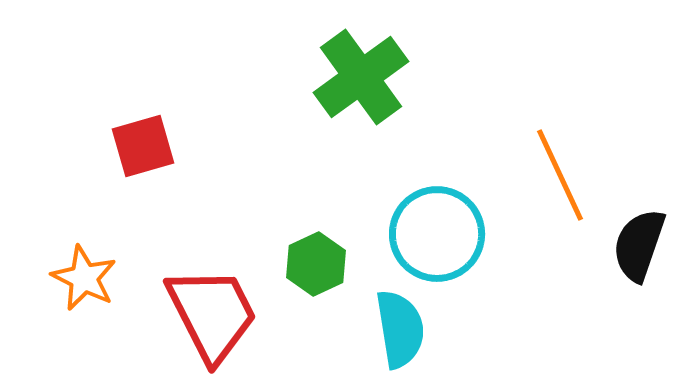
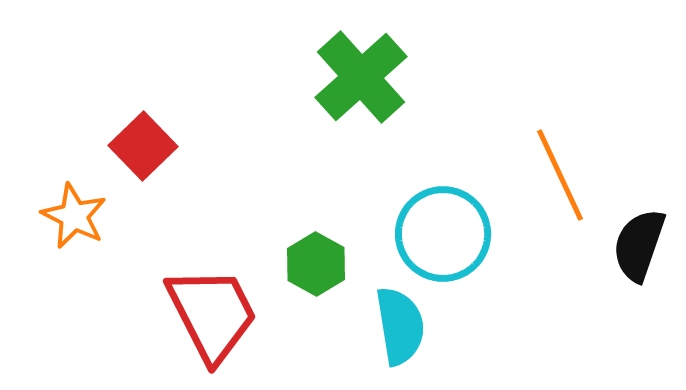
green cross: rotated 6 degrees counterclockwise
red square: rotated 28 degrees counterclockwise
cyan circle: moved 6 px right
green hexagon: rotated 6 degrees counterclockwise
orange star: moved 10 px left, 62 px up
cyan semicircle: moved 3 px up
